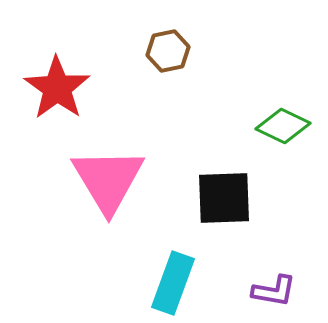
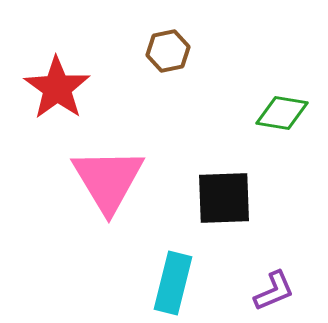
green diamond: moved 1 px left, 13 px up; rotated 16 degrees counterclockwise
cyan rectangle: rotated 6 degrees counterclockwise
purple L-shape: rotated 33 degrees counterclockwise
